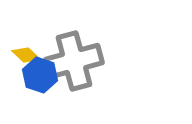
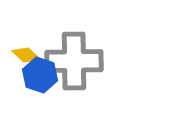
gray cross: rotated 14 degrees clockwise
